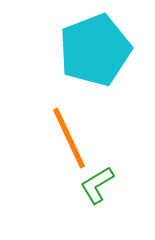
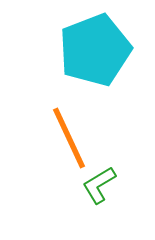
green L-shape: moved 2 px right
